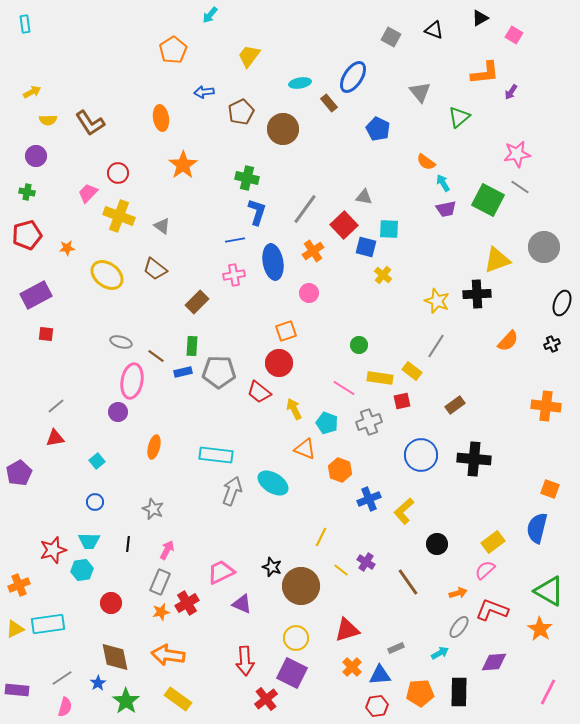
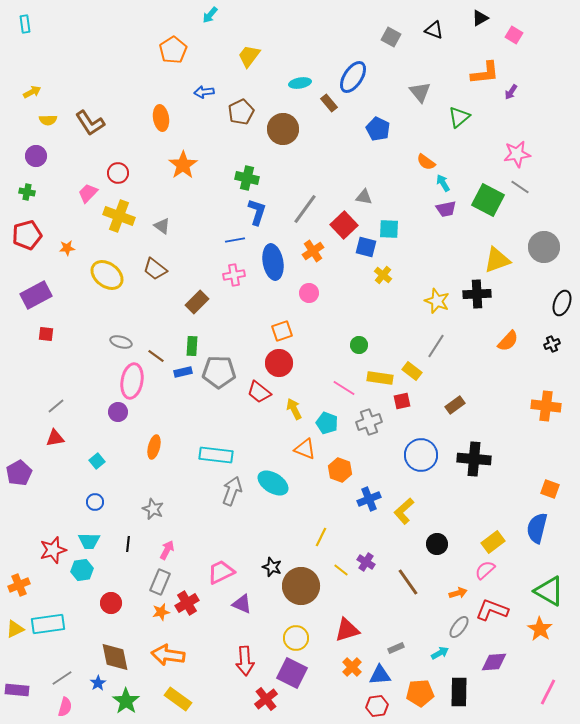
orange square at (286, 331): moved 4 px left
